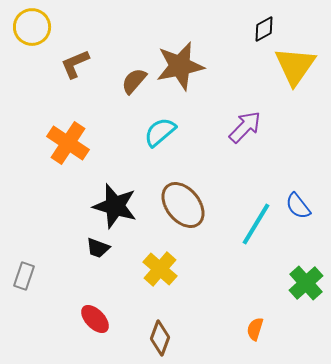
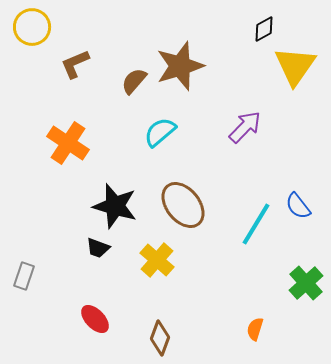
brown star: rotated 6 degrees counterclockwise
yellow cross: moved 3 px left, 9 px up
